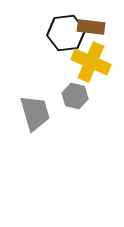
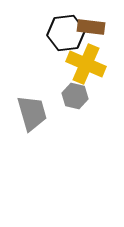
yellow cross: moved 5 px left, 2 px down
gray trapezoid: moved 3 px left
